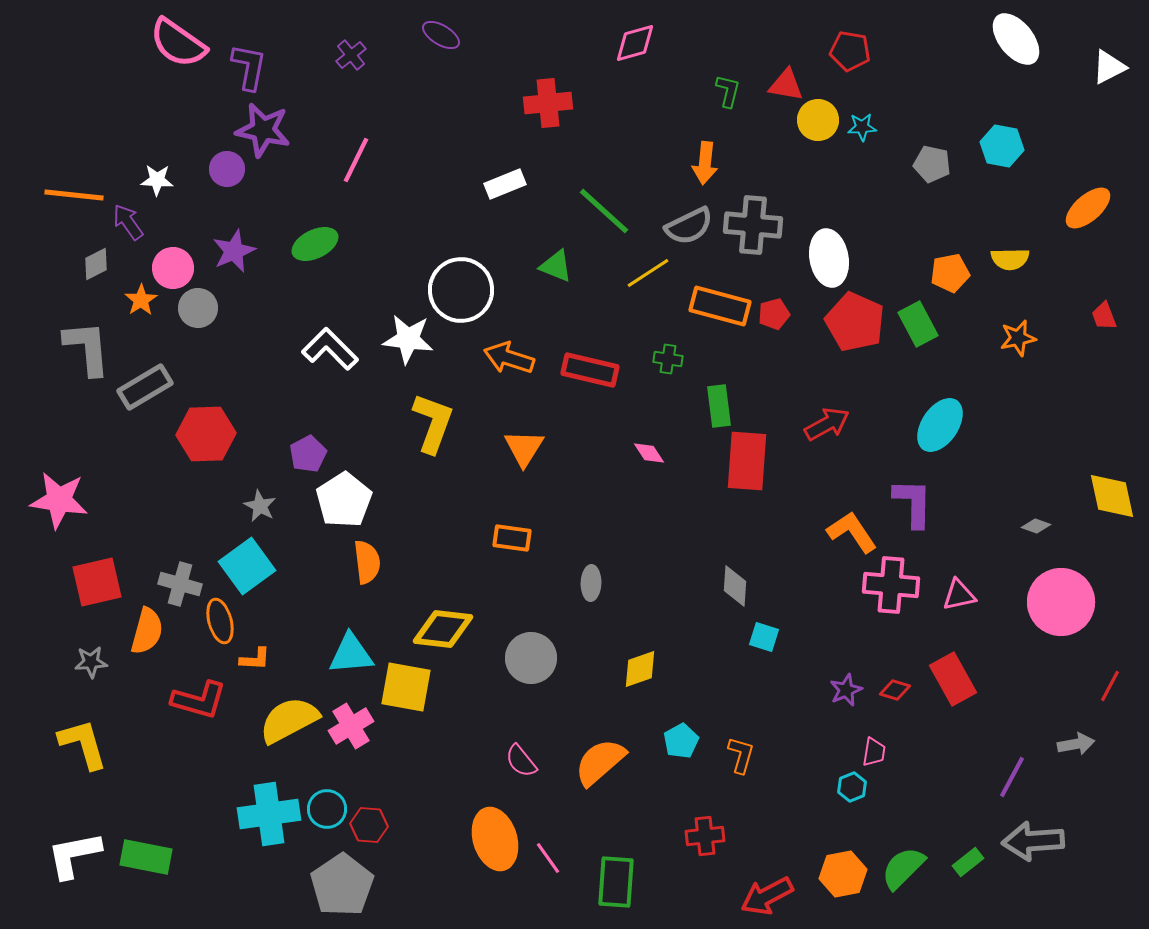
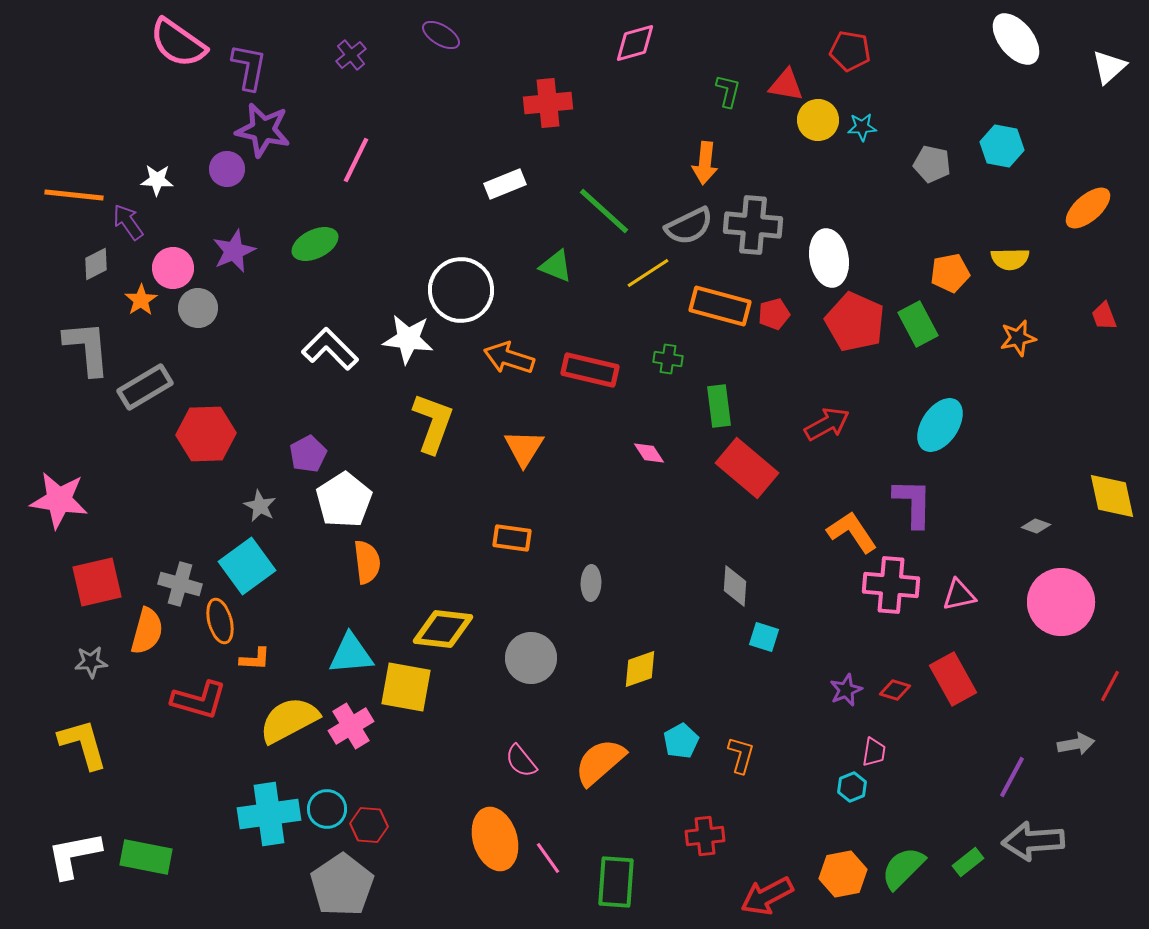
white triangle at (1109, 67): rotated 15 degrees counterclockwise
red rectangle at (747, 461): moved 7 px down; rotated 54 degrees counterclockwise
